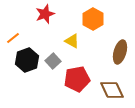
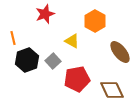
orange hexagon: moved 2 px right, 2 px down
orange line: rotated 64 degrees counterclockwise
brown ellipse: rotated 55 degrees counterclockwise
